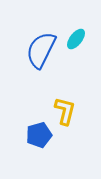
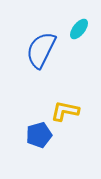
cyan ellipse: moved 3 px right, 10 px up
yellow L-shape: rotated 92 degrees counterclockwise
